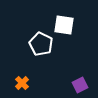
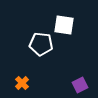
white pentagon: rotated 20 degrees counterclockwise
